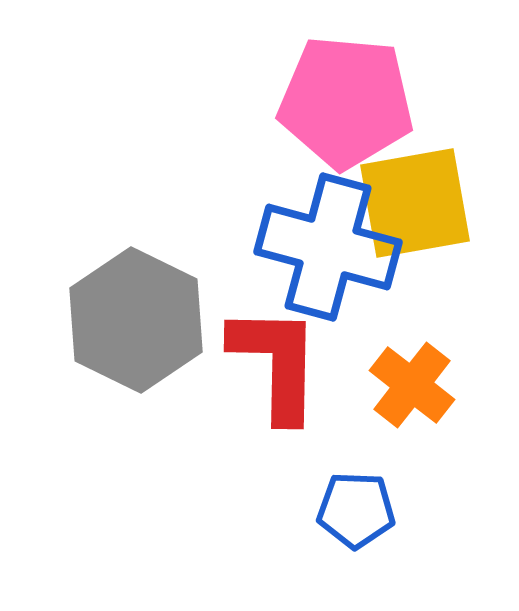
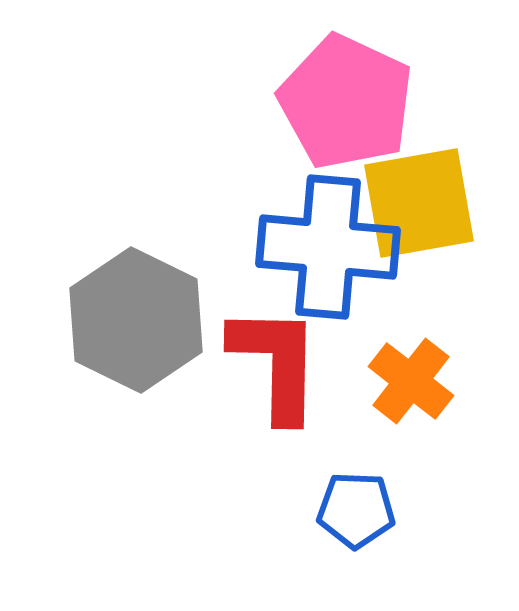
pink pentagon: rotated 20 degrees clockwise
yellow square: moved 4 px right
blue cross: rotated 10 degrees counterclockwise
orange cross: moved 1 px left, 4 px up
